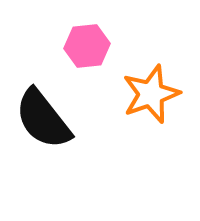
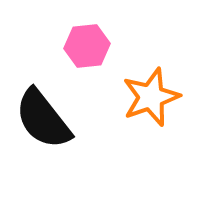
orange star: moved 3 px down
